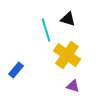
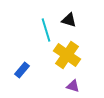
black triangle: moved 1 px right, 1 px down
blue rectangle: moved 6 px right
